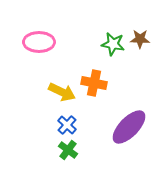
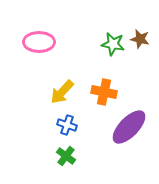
brown star: rotated 12 degrees clockwise
orange cross: moved 10 px right, 9 px down
yellow arrow: rotated 108 degrees clockwise
blue cross: rotated 24 degrees counterclockwise
green cross: moved 2 px left, 6 px down
